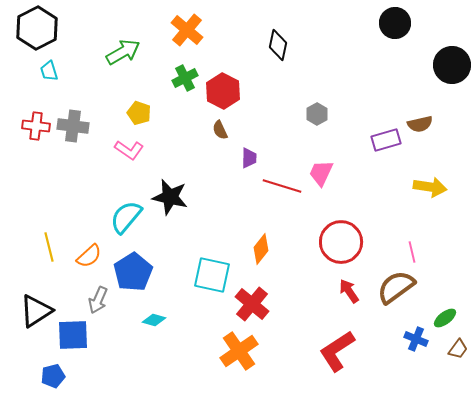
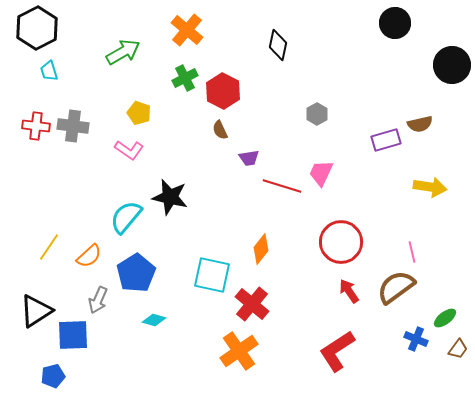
purple trapezoid at (249, 158): rotated 80 degrees clockwise
yellow line at (49, 247): rotated 48 degrees clockwise
blue pentagon at (133, 272): moved 3 px right, 1 px down
